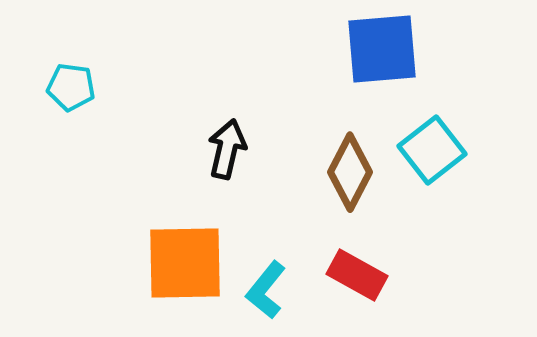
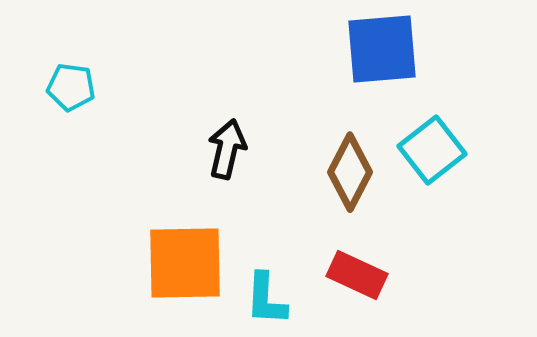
red rectangle: rotated 4 degrees counterclockwise
cyan L-shape: moved 9 px down; rotated 36 degrees counterclockwise
